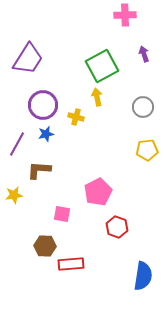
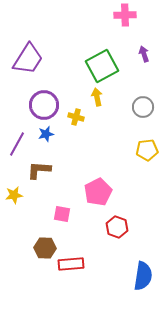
purple circle: moved 1 px right
brown hexagon: moved 2 px down
